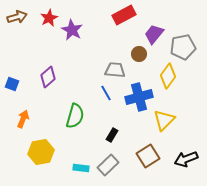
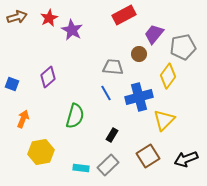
gray trapezoid: moved 2 px left, 3 px up
